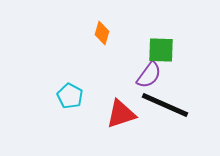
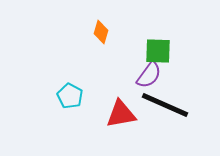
orange diamond: moved 1 px left, 1 px up
green square: moved 3 px left, 1 px down
red triangle: rotated 8 degrees clockwise
